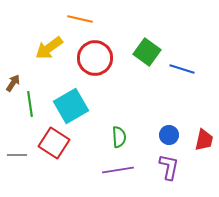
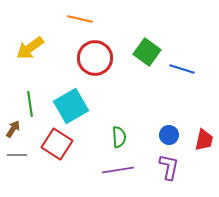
yellow arrow: moved 19 px left
brown arrow: moved 46 px down
red square: moved 3 px right, 1 px down
